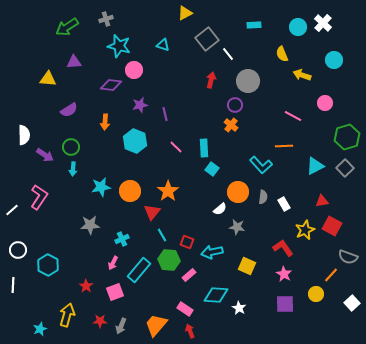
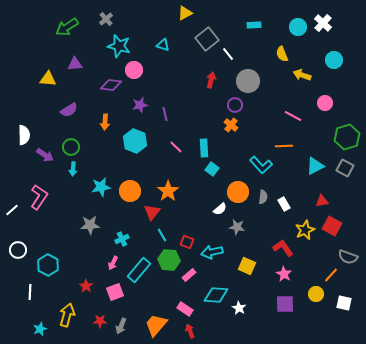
gray cross at (106, 19): rotated 24 degrees counterclockwise
purple triangle at (74, 62): moved 1 px right, 2 px down
gray square at (345, 168): rotated 18 degrees counterclockwise
white line at (13, 285): moved 17 px right, 7 px down
white square at (352, 303): moved 8 px left; rotated 35 degrees counterclockwise
